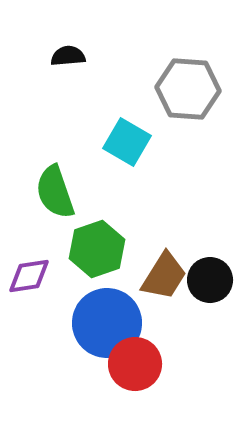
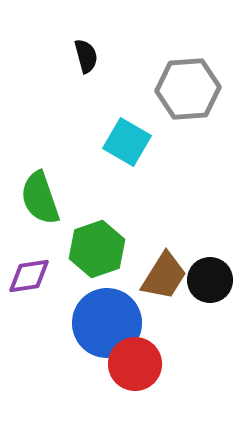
black semicircle: moved 18 px right; rotated 80 degrees clockwise
gray hexagon: rotated 8 degrees counterclockwise
green semicircle: moved 15 px left, 6 px down
